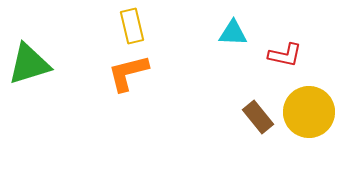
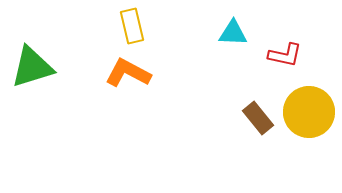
green triangle: moved 3 px right, 3 px down
orange L-shape: rotated 42 degrees clockwise
brown rectangle: moved 1 px down
